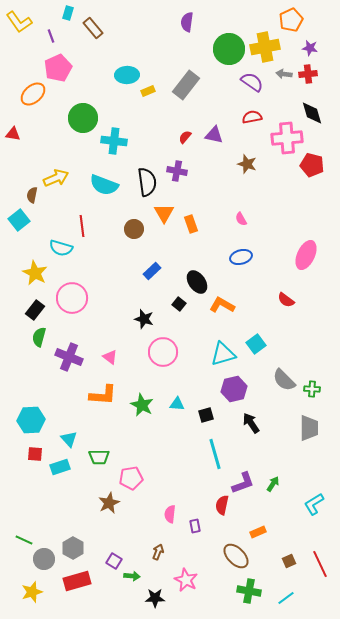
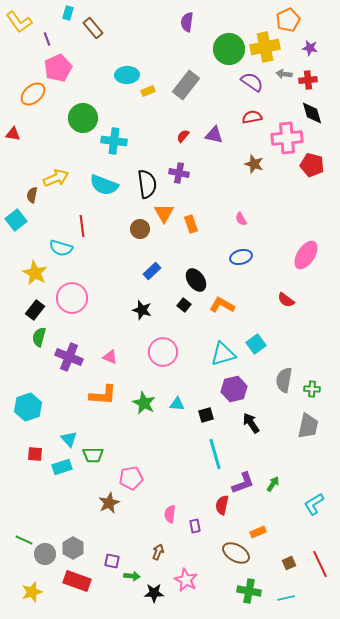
orange pentagon at (291, 20): moved 3 px left
purple line at (51, 36): moved 4 px left, 3 px down
red cross at (308, 74): moved 6 px down
red semicircle at (185, 137): moved 2 px left, 1 px up
brown star at (247, 164): moved 7 px right
purple cross at (177, 171): moved 2 px right, 2 px down
black semicircle at (147, 182): moved 2 px down
cyan square at (19, 220): moved 3 px left
brown circle at (134, 229): moved 6 px right
pink ellipse at (306, 255): rotated 8 degrees clockwise
black ellipse at (197, 282): moved 1 px left, 2 px up
black square at (179, 304): moved 5 px right, 1 px down
black star at (144, 319): moved 2 px left, 9 px up
pink triangle at (110, 357): rotated 14 degrees counterclockwise
gray semicircle at (284, 380): rotated 55 degrees clockwise
green star at (142, 405): moved 2 px right, 2 px up
cyan hexagon at (31, 420): moved 3 px left, 13 px up; rotated 16 degrees counterclockwise
gray trapezoid at (309, 428): moved 1 px left, 2 px up; rotated 12 degrees clockwise
green trapezoid at (99, 457): moved 6 px left, 2 px up
cyan rectangle at (60, 467): moved 2 px right
brown ellipse at (236, 556): moved 3 px up; rotated 16 degrees counterclockwise
gray circle at (44, 559): moved 1 px right, 5 px up
purple square at (114, 561): moved 2 px left; rotated 21 degrees counterclockwise
brown square at (289, 561): moved 2 px down
red rectangle at (77, 581): rotated 36 degrees clockwise
black star at (155, 598): moved 1 px left, 5 px up
cyan line at (286, 598): rotated 24 degrees clockwise
